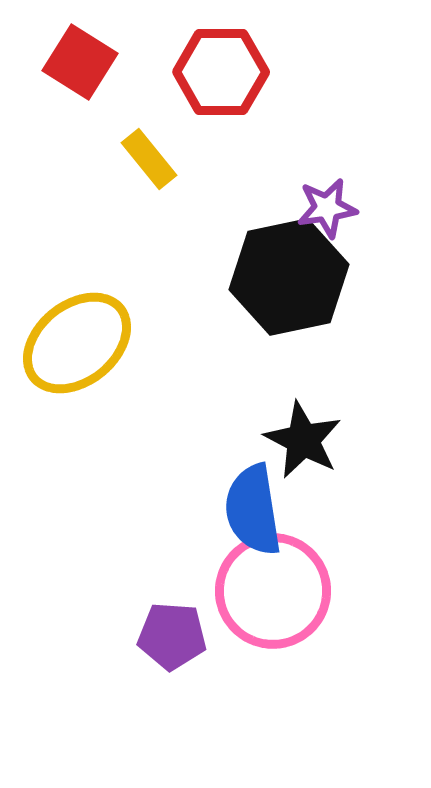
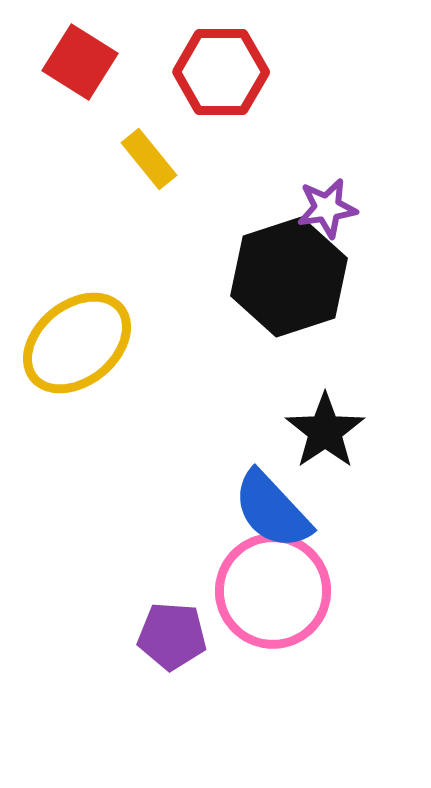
black hexagon: rotated 6 degrees counterclockwise
black star: moved 22 px right, 9 px up; rotated 10 degrees clockwise
blue semicircle: moved 19 px right; rotated 34 degrees counterclockwise
